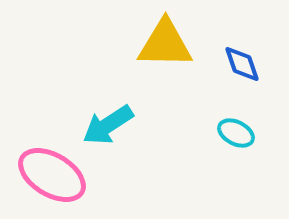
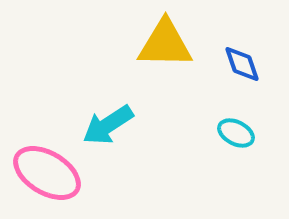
pink ellipse: moved 5 px left, 2 px up
